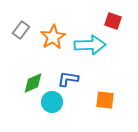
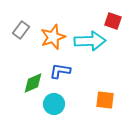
orange star: rotated 10 degrees clockwise
cyan arrow: moved 4 px up
blue L-shape: moved 8 px left, 8 px up
cyan circle: moved 2 px right, 2 px down
